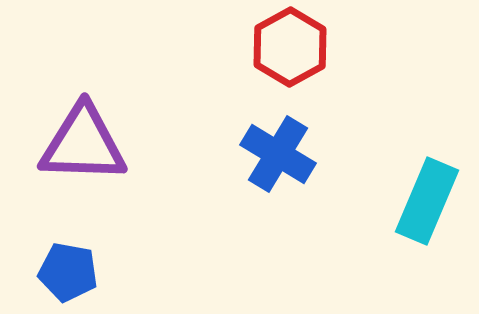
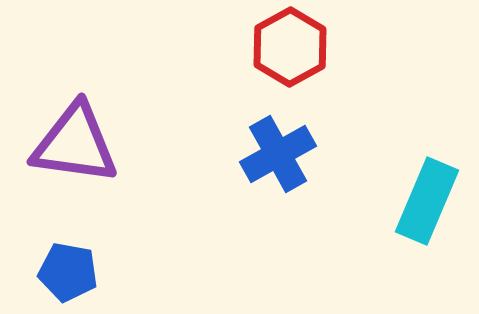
purple triangle: moved 8 px left; rotated 6 degrees clockwise
blue cross: rotated 30 degrees clockwise
